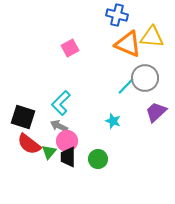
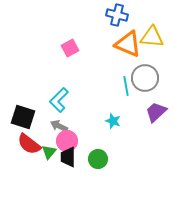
cyan line: rotated 54 degrees counterclockwise
cyan L-shape: moved 2 px left, 3 px up
